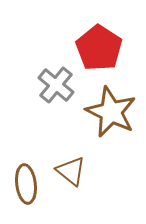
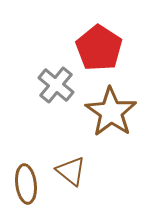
brown star: rotated 9 degrees clockwise
